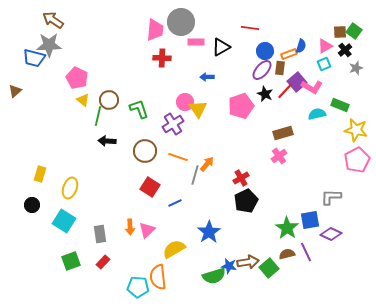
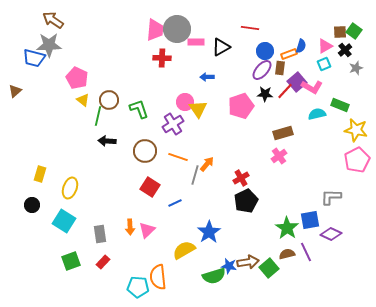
gray circle at (181, 22): moved 4 px left, 7 px down
black star at (265, 94): rotated 21 degrees counterclockwise
yellow semicircle at (174, 249): moved 10 px right, 1 px down
